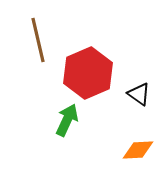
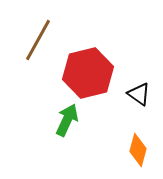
brown line: rotated 42 degrees clockwise
red hexagon: rotated 9 degrees clockwise
orange diamond: rotated 72 degrees counterclockwise
